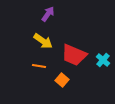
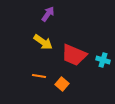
yellow arrow: moved 1 px down
cyan cross: rotated 24 degrees counterclockwise
orange line: moved 10 px down
orange square: moved 4 px down
